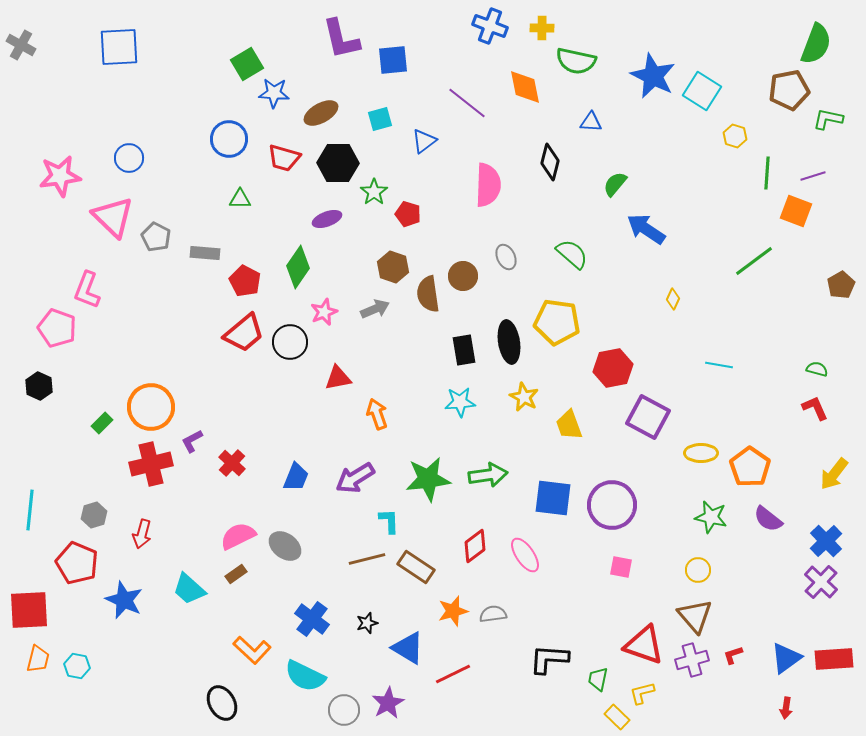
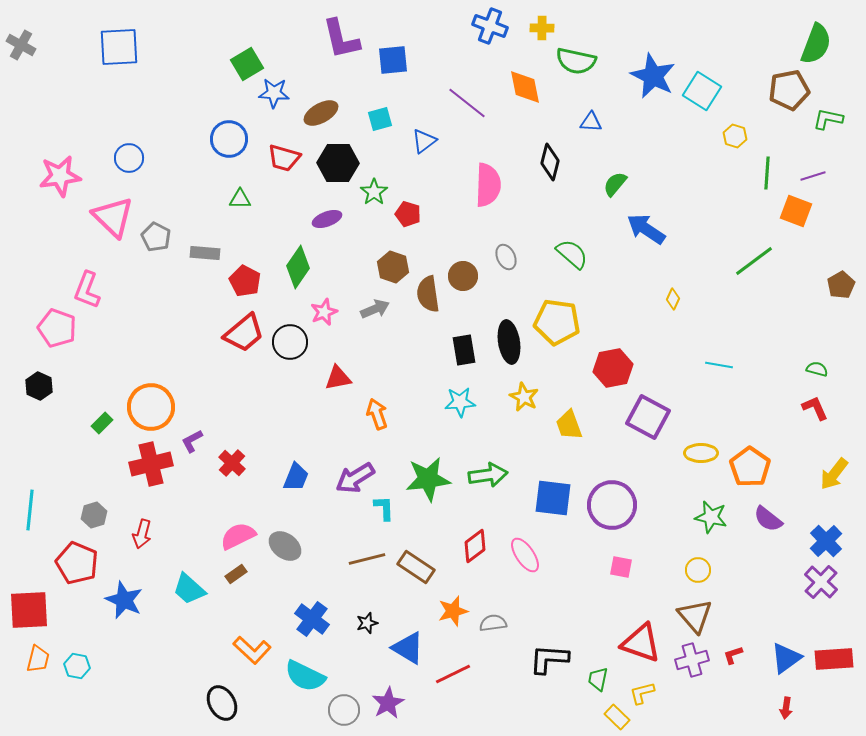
cyan L-shape at (389, 521): moved 5 px left, 13 px up
gray semicircle at (493, 614): moved 9 px down
red triangle at (644, 645): moved 3 px left, 2 px up
